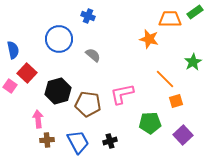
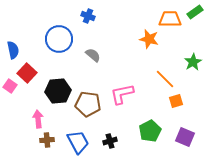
black hexagon: rotated 10 degrees clockwise
green pentagon: moved 8 px down; rotated 25 degrees counterclockwise
purple square: moved 2 px right, 2 px down; rotated 24 degrees counterclockwise
